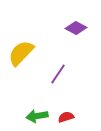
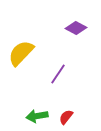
red semicircle: rotated 35 degrees counterclockwise
